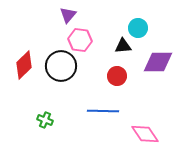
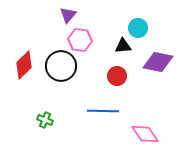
purple diamond: rotated 12 degrees clockwise
